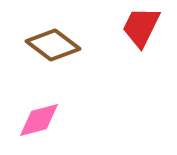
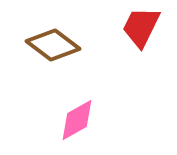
pink diamond: moved 38 px right; rotated 15 degrees counterclockwise
